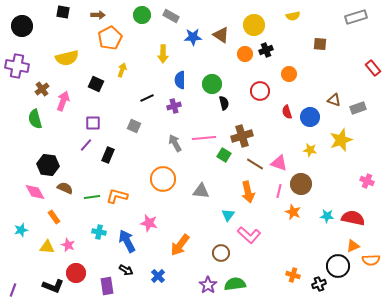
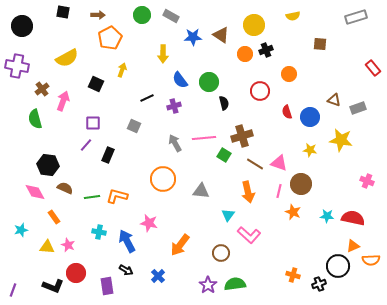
yellow semicircle at (67, 58): rotated 15 degrees counterclockwise
blue semicircle at (180, 80): rotated 36 degrees counterclockwise
green circle at (212, 84): moved 3 px left, 2 px up
yellow star at (341, 140): rotated 30 degrees clockwise
